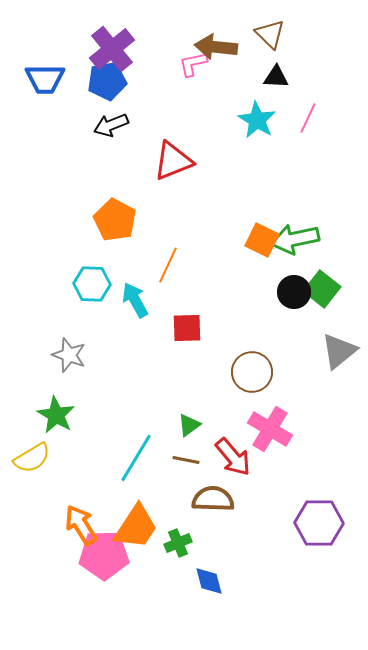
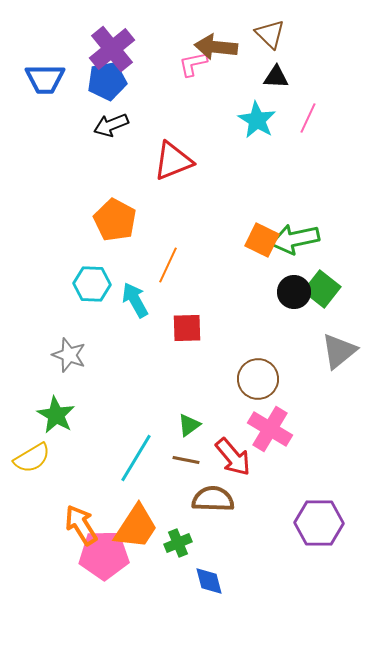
brown circle: moved 6 px right, 7 px down
